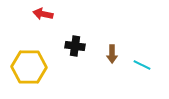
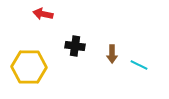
cyan line: moved 3 px left
